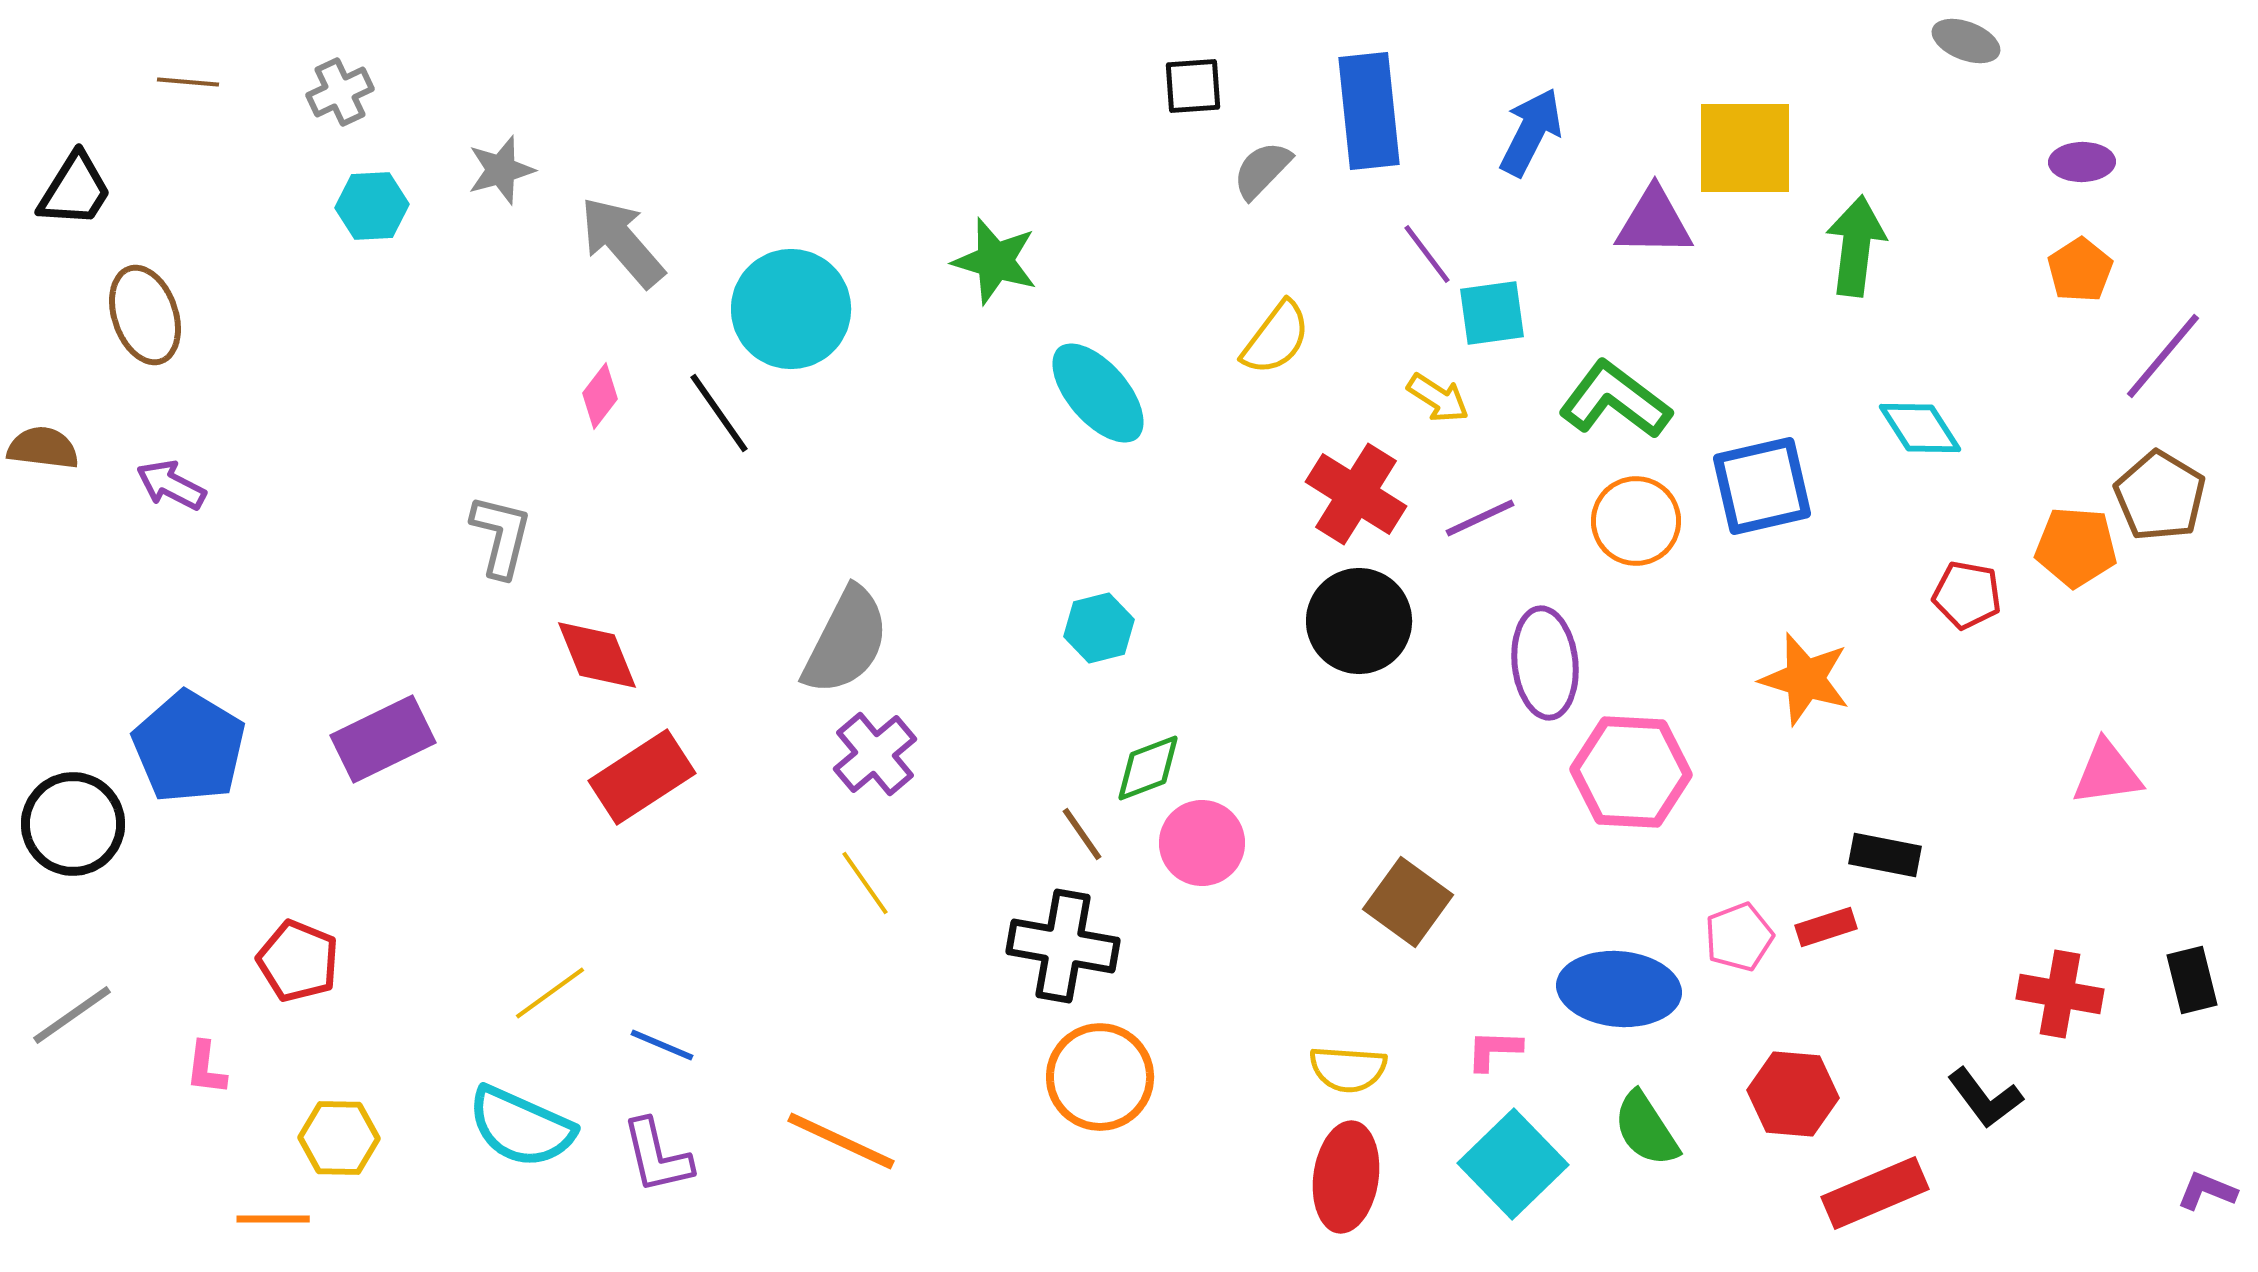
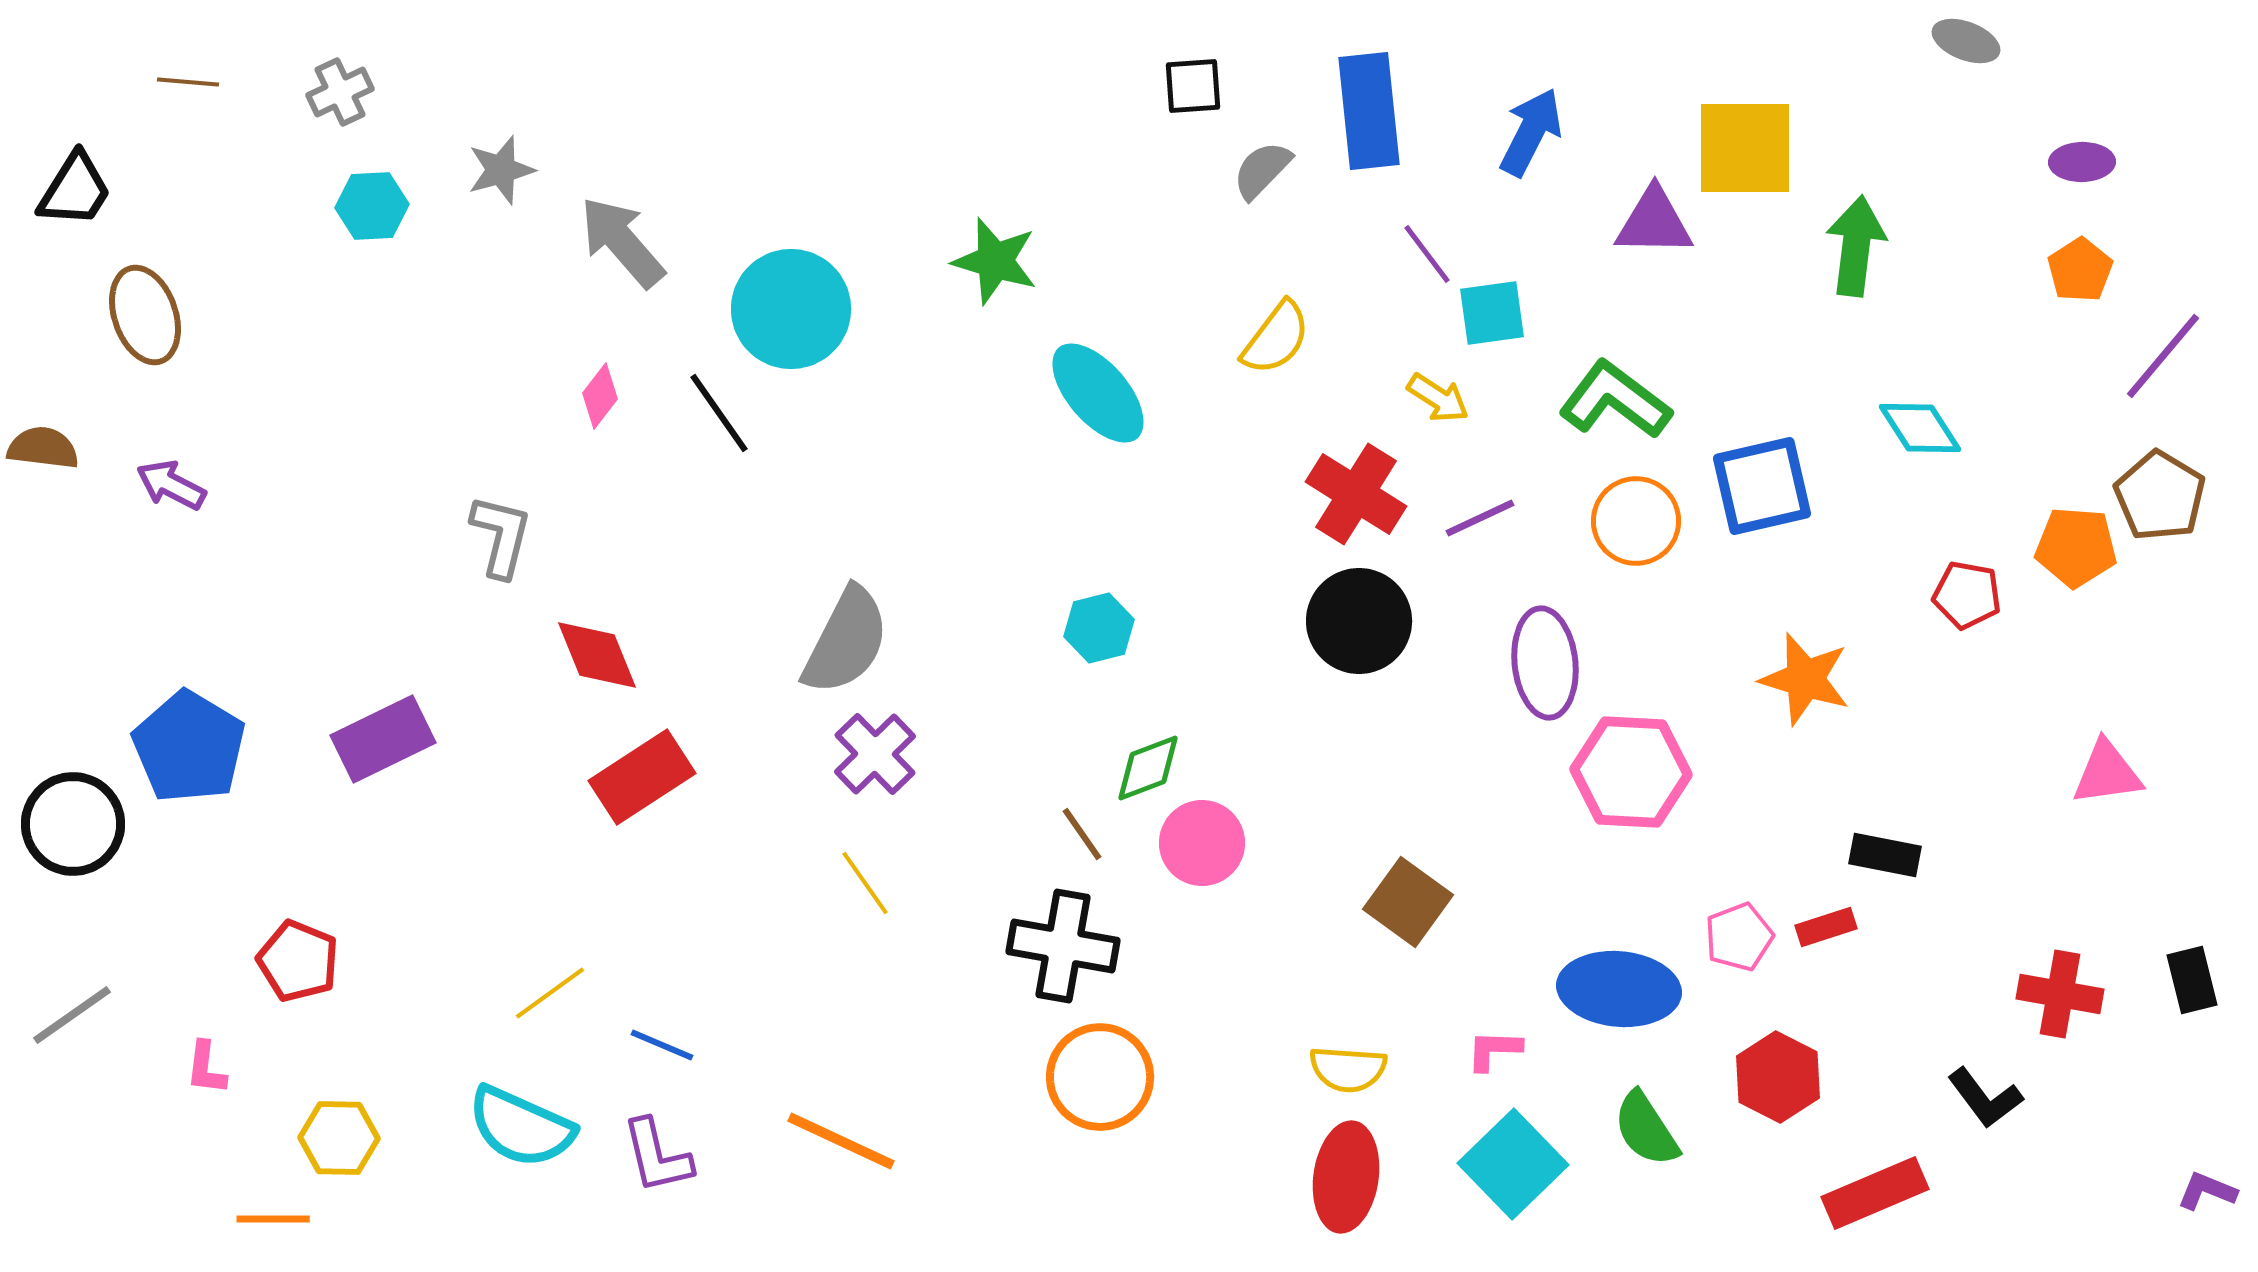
purple cross at (875, 754): rotated 4 degrees counterclockwise
red hexagon at (1793, 1094): moved 15 px left, 17 px up; rotated 22 degrees clockwise
